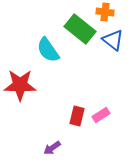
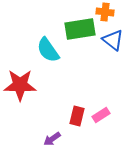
green rectangle: rotated 48 degrees counterclockwise
purple arrow: moved 9 px up
